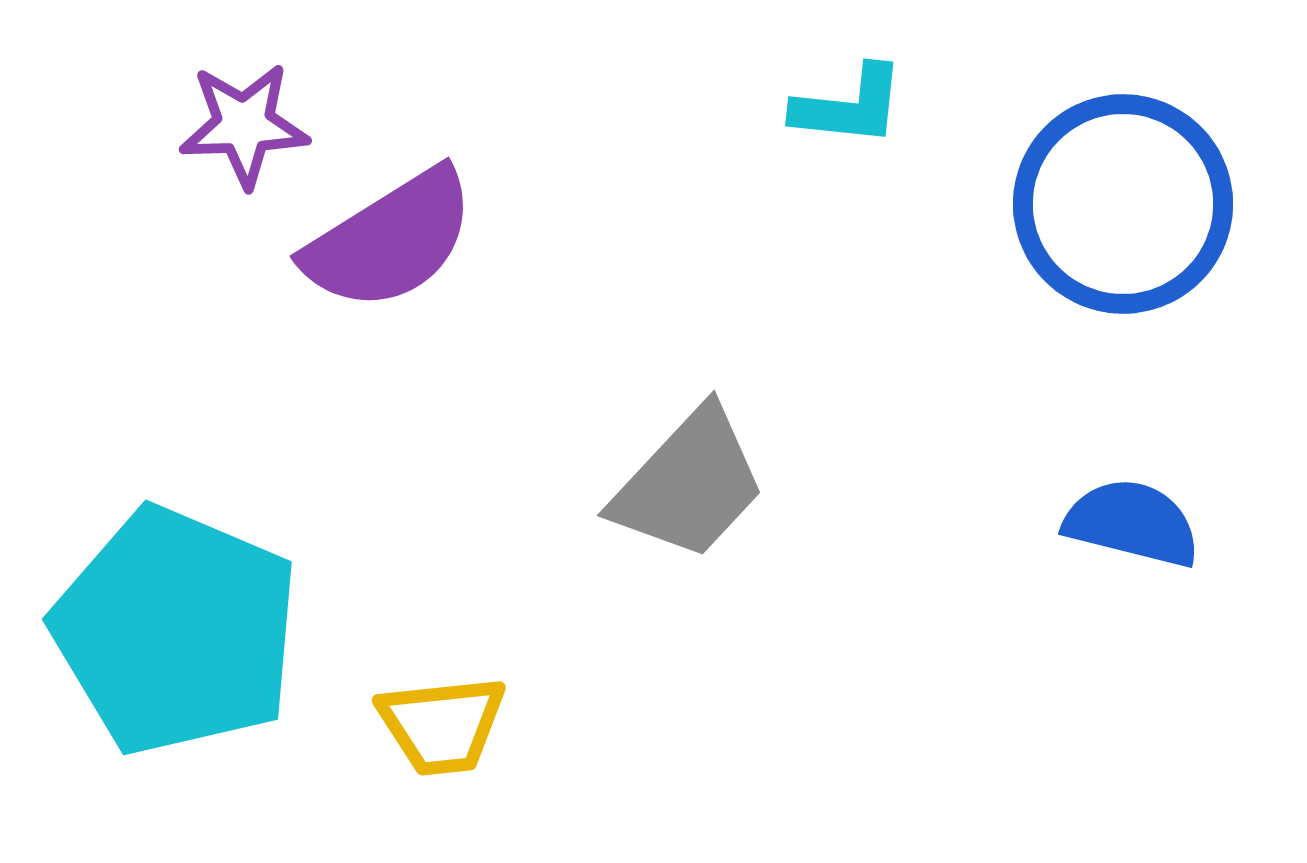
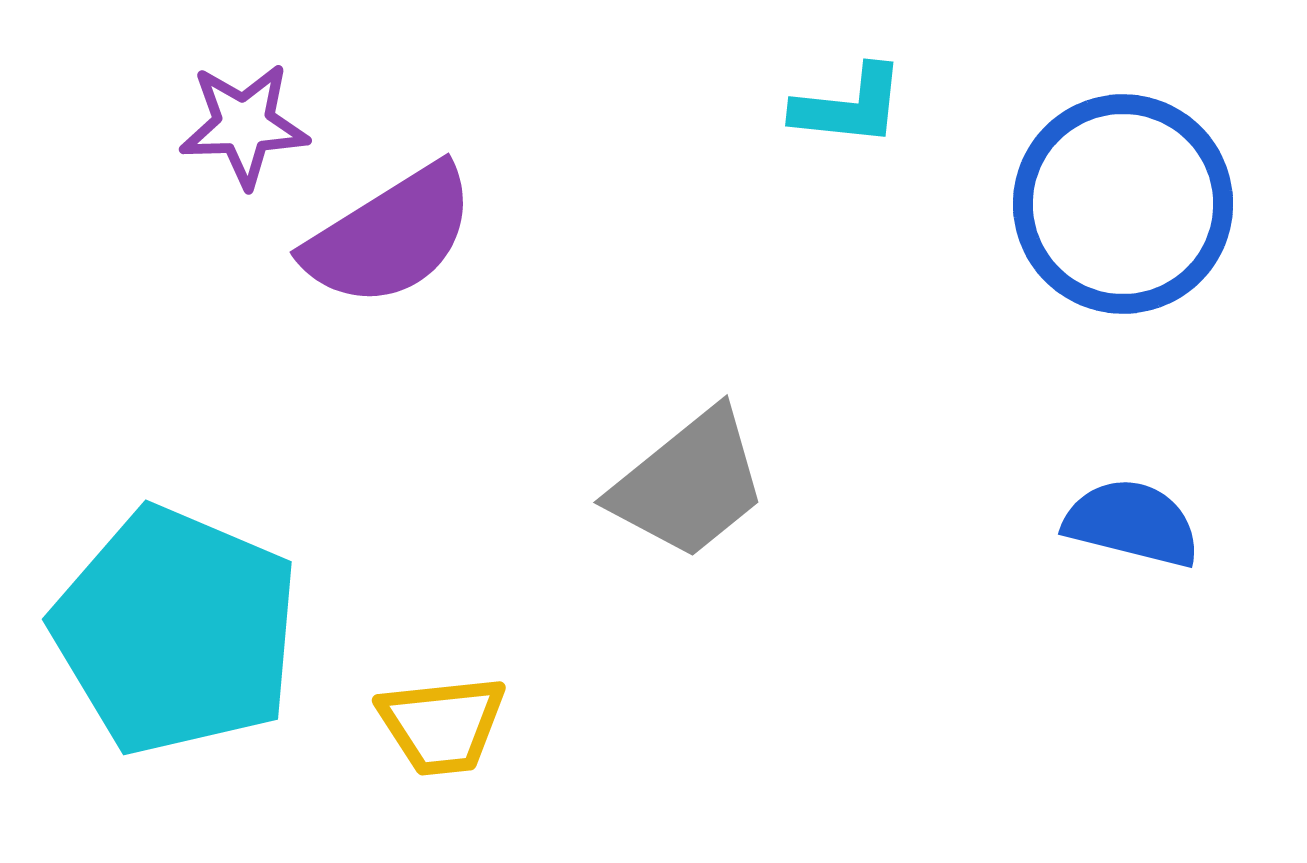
purple semicircle: moved 4 px up
gray trapezoid: rotated 8 degrees clockwise
